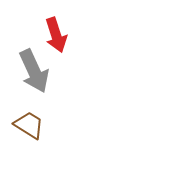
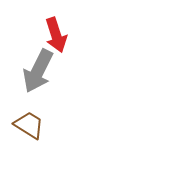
gray arrow: moved 4 px right; rotated 51 degrees clockwise
